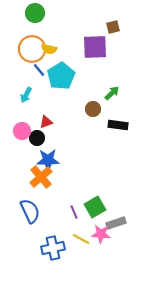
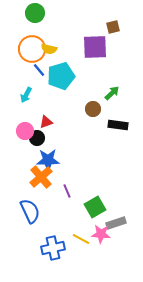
cyan pentagon: rotated 16 degrees clockwise
pink circle: moved 3 px right
purple line: moved 7 px left, 21 px up
